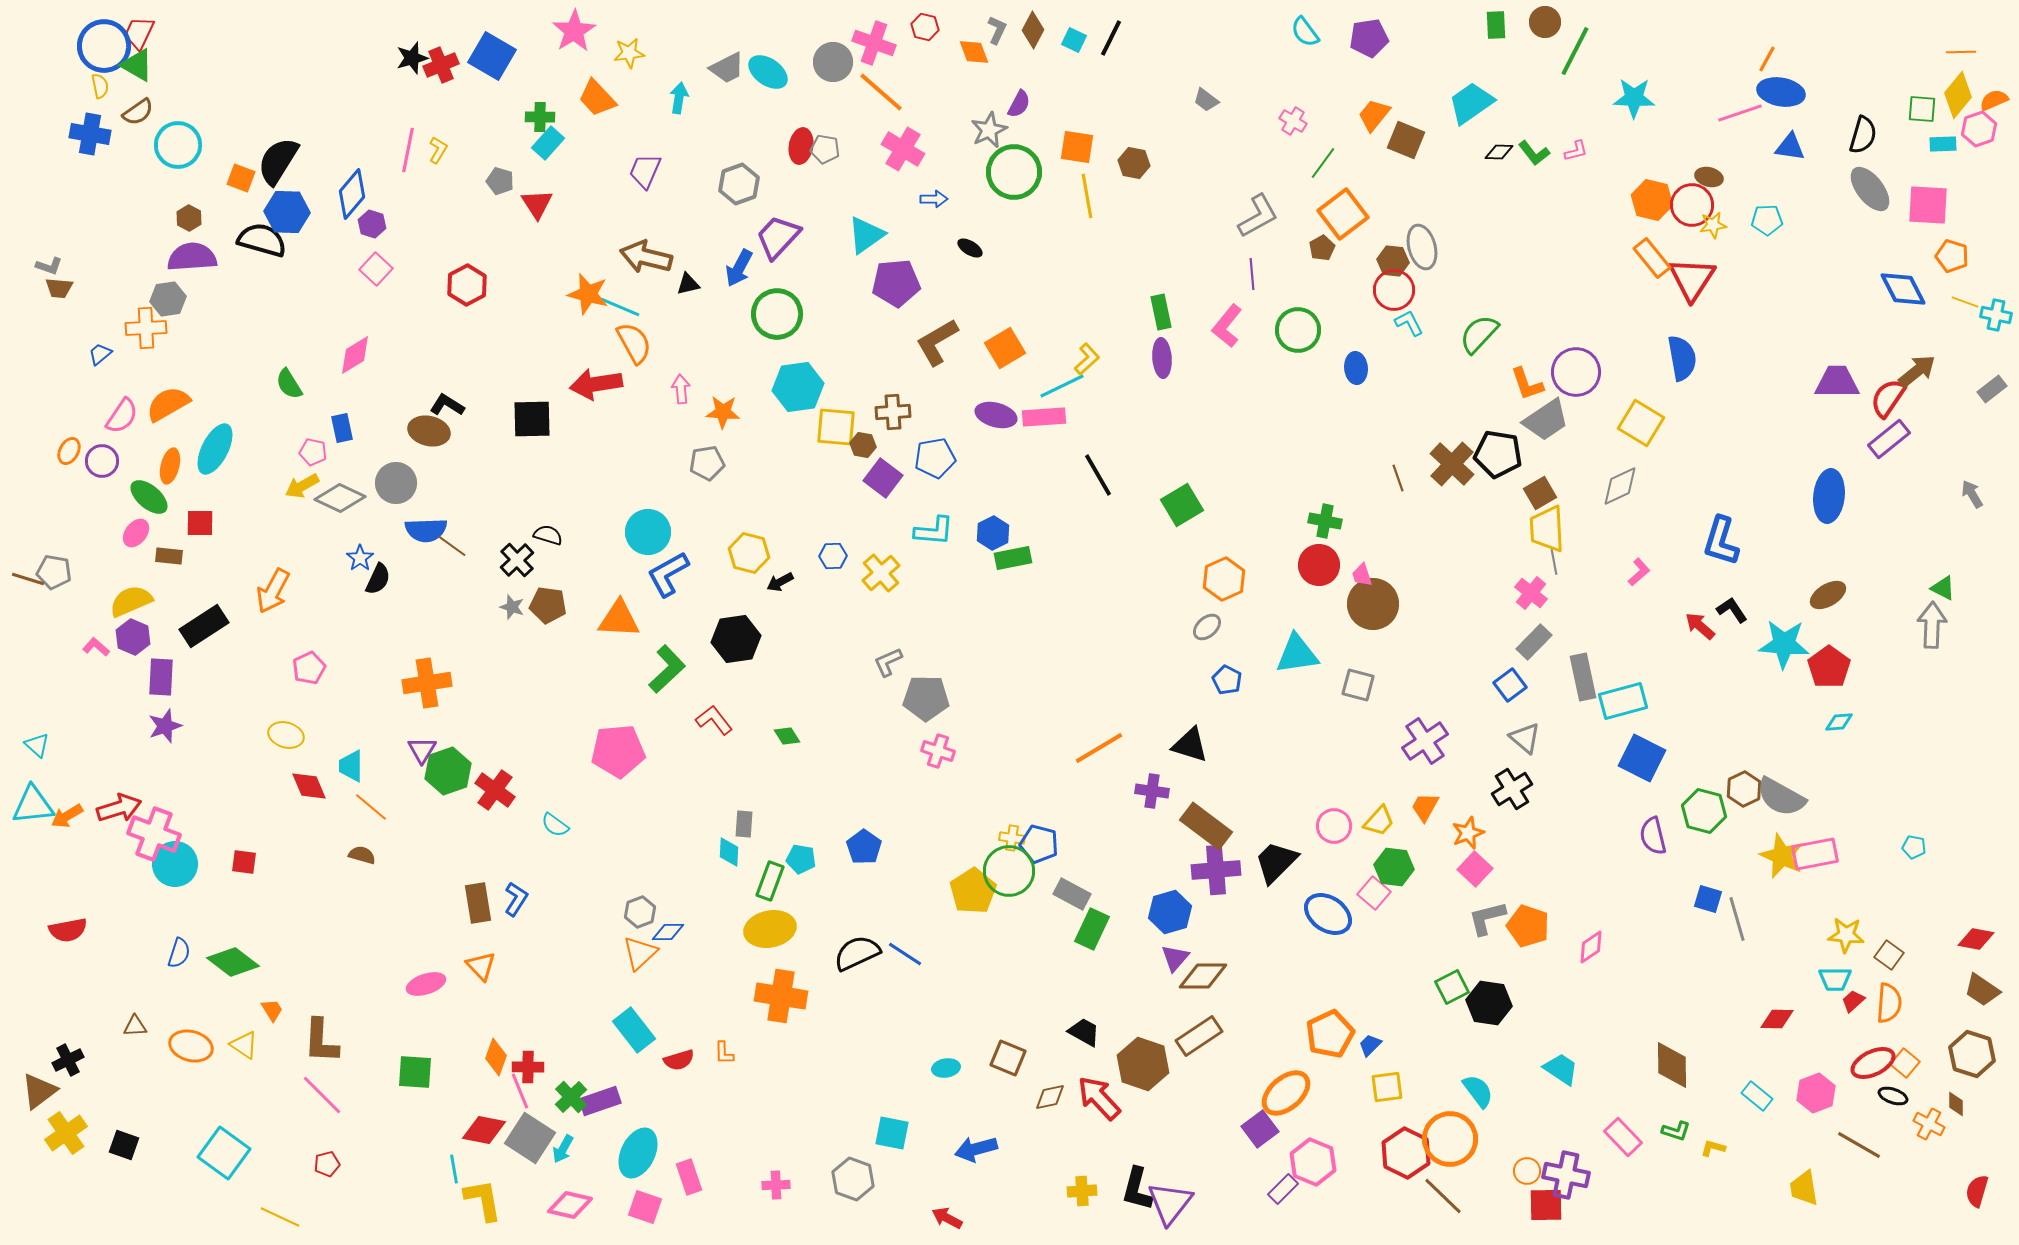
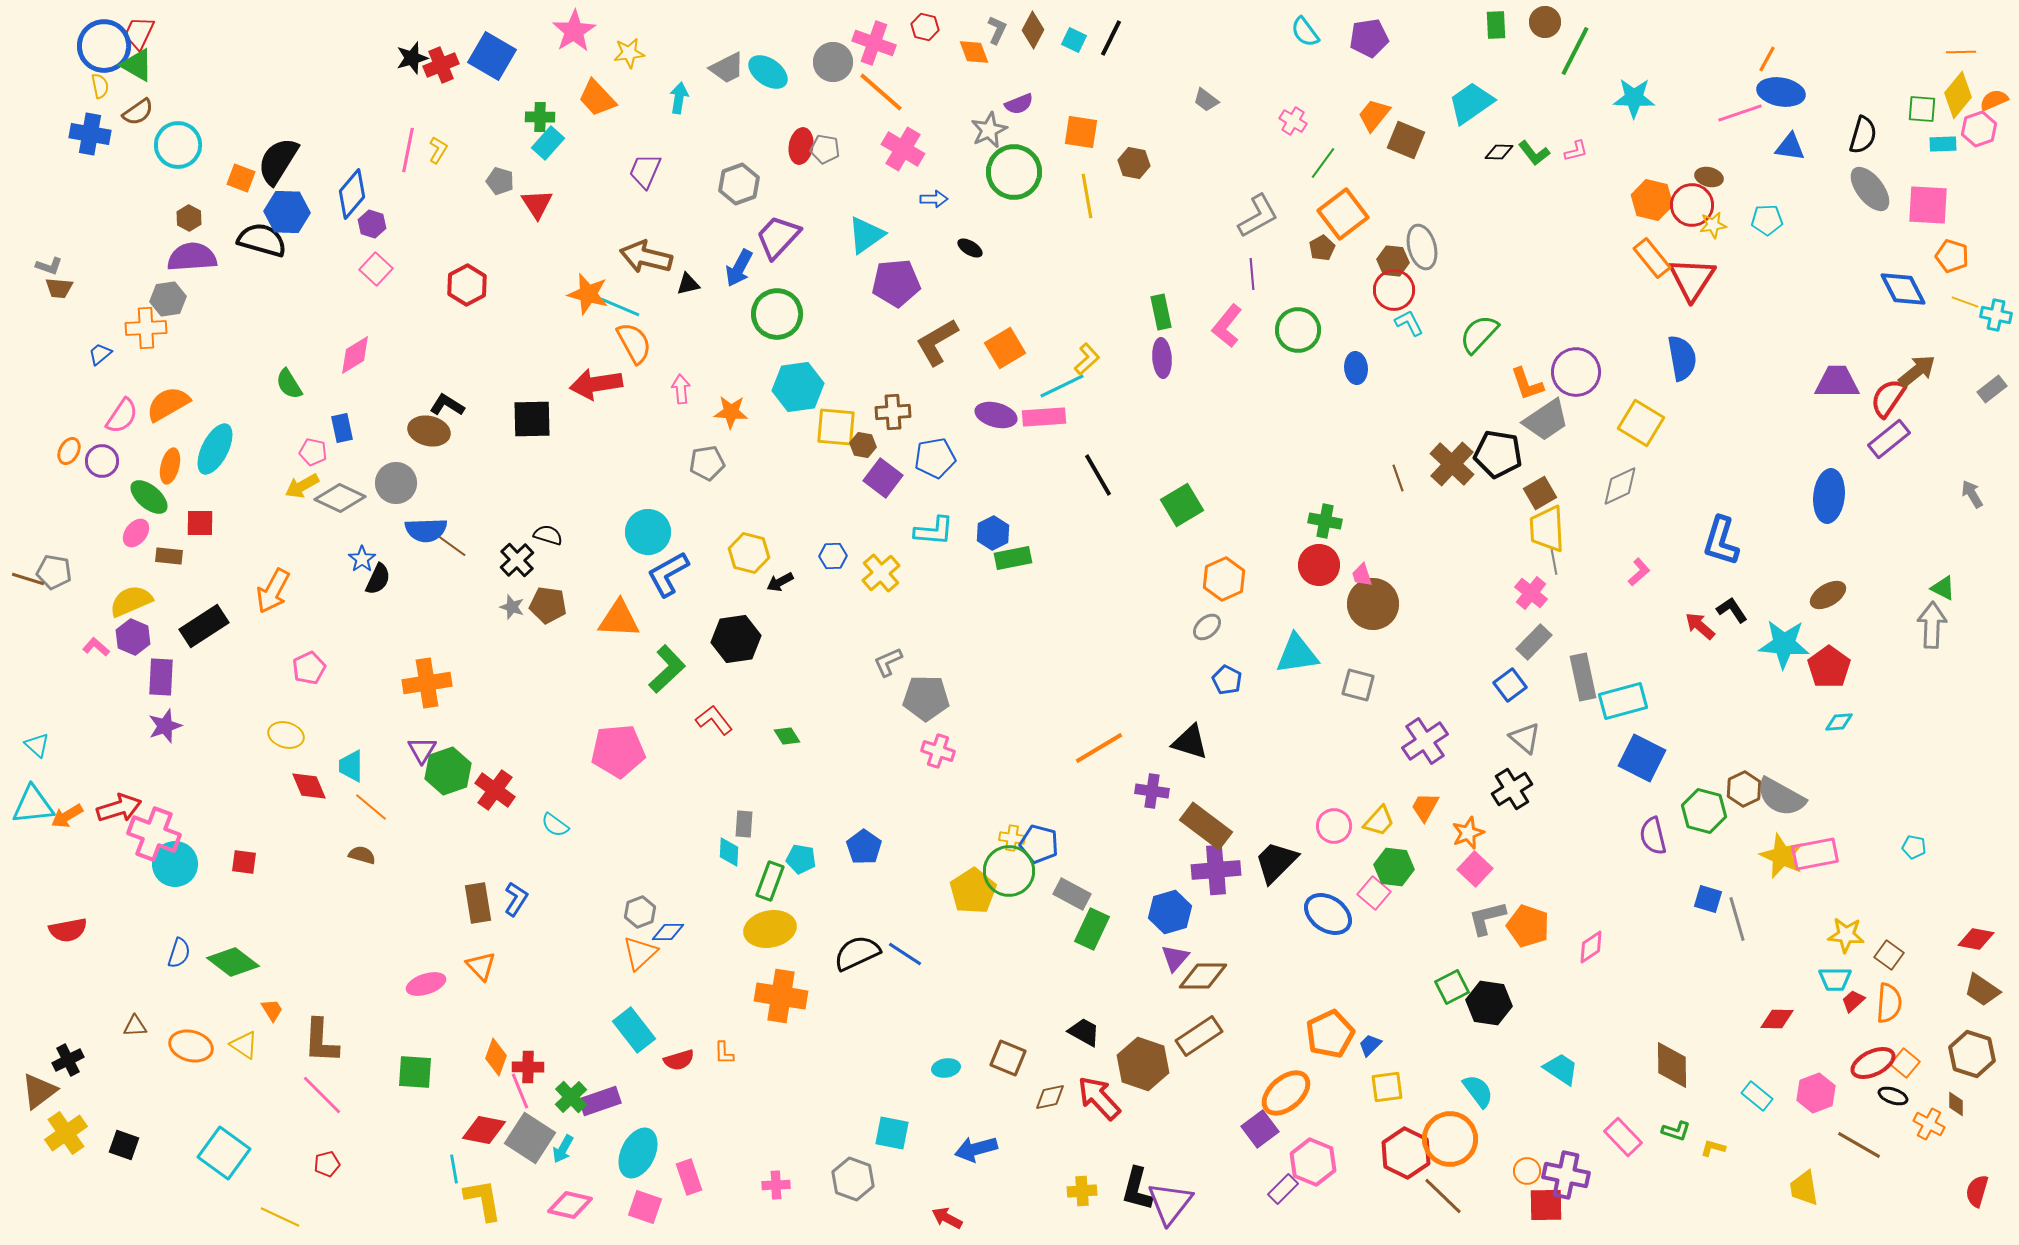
purple semicircle at (1019, 104): rotated 40 degrees clockwise
orange square at (1077, 147): moved 4 px right, 15 px up
orange star at (723, 412): moved 8 px right
blue star at (360, 558): moved 2 px right, 1 px down
black triangle at (1190, 745): moved 3 px up
